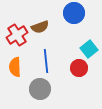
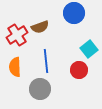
red circle: moved 2 px down
